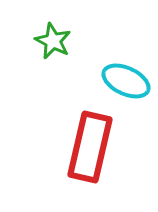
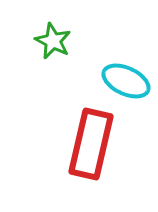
red rectangle: moved 1 px right, 3 px up
